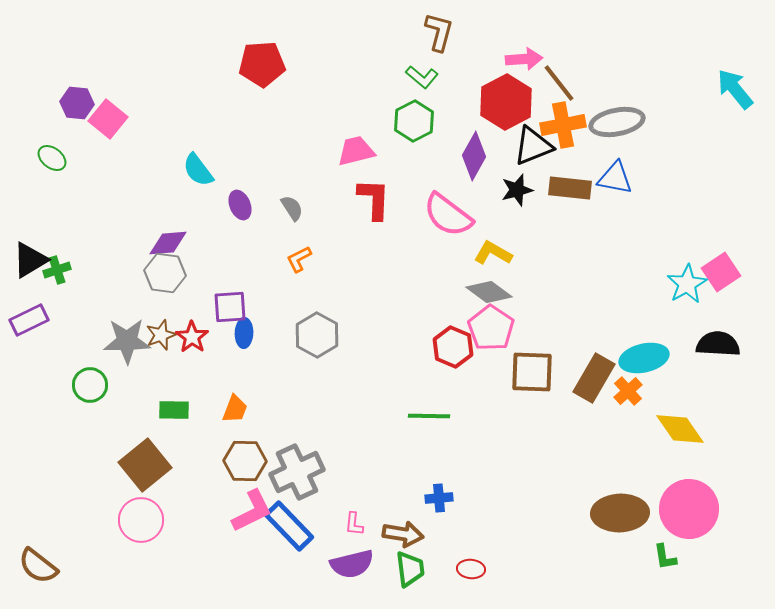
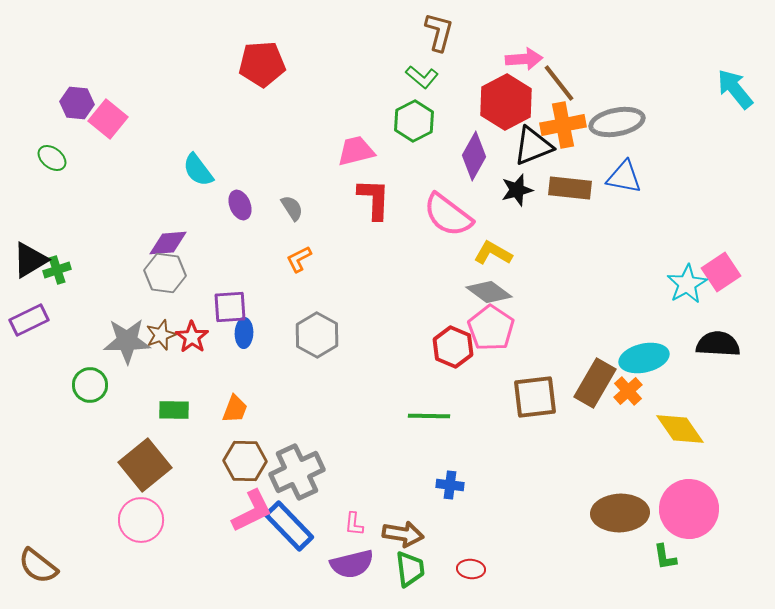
blue triangle at (615, 178): moved 9 px right, 1 px up
brown square at (532, 372): moved 3 px right, 25 px down; rotated 9 degrees counterclockwise
brown rectangle at (594, 378): moved 1 px right, 5 px down
blue cross at (439, 498): moved 11 px right, 13 px up; rotated 12 degrees clockwise
